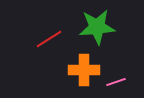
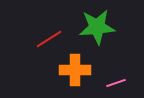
orange cross: moved 9 px left
pink line: moved 1 px down
